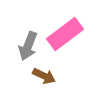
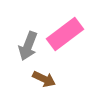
brown arrow: moved 3 px down
